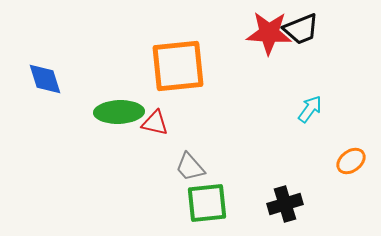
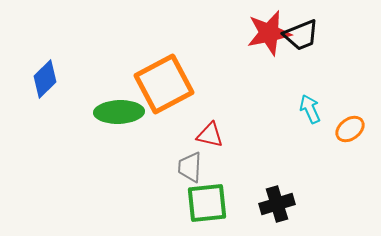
black trapezoid: moved 6 px down
red star: rotated 15 degrees counterclockwise
orange square: moved 14 px left, 18 px down; rotated 22 degrees counterclockwise
blue diamond: rotated 63 degrees clockwise
cyan arrow: rotated 60 degrees counterclockwise
red triangle: moved 55 px right, 12 px down
orange ellipse: moved 1 px left, 32 px up
gray trapezoid: rotated 44 degrees clockwise
black cross: moved 8 px left
